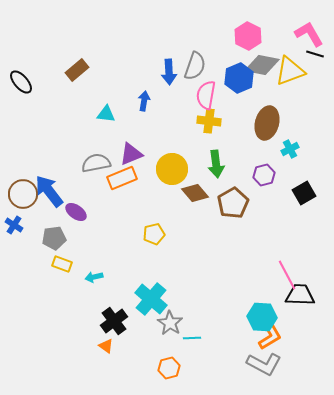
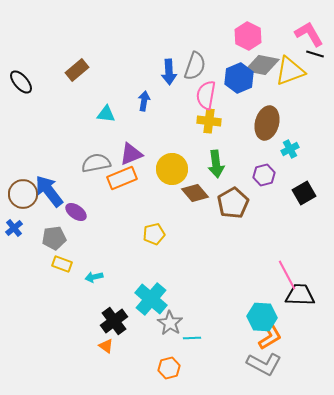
blue cross at (14, 225): moved 3 px down; rotated 18 degrees clockwise
